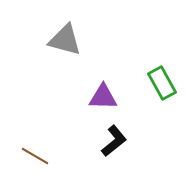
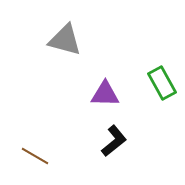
purple triangle: moved 2 px right, 3 px up
